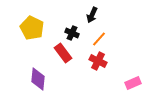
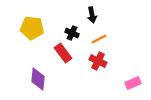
black arrow: rotated 35 degrees counterclockwise
yellow pentagon: rotated 20 degrees counterclockwise
orange line: rotated 21 degrees clockwise
